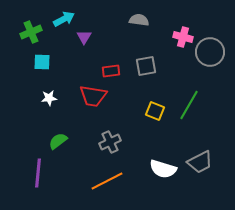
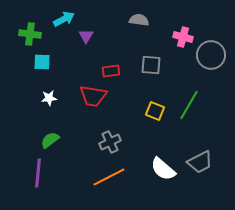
green cross: moved 1 px left, 2 px down; rotated 30 degrees clockwise
purple triangle: moved 2 px right, 1 px up
gray circle: moved 1 px right, 3 px down
gray square: moved 5 px right, 1 px up; rotated 15 degrees clockwise
green semicircle: moved 8 px left, 1 px up
white semicircle: rotated 24 degrees clockwise
orange line: moved 2 px right, 4 px up
